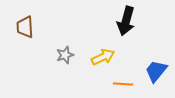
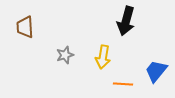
yellow arrow: rotated 125 degrees clockwise
